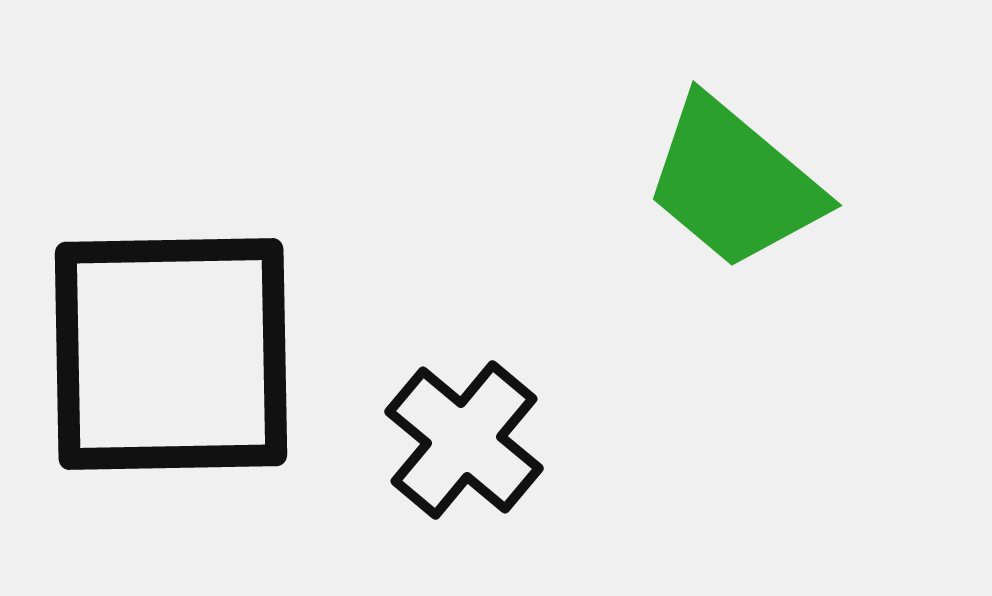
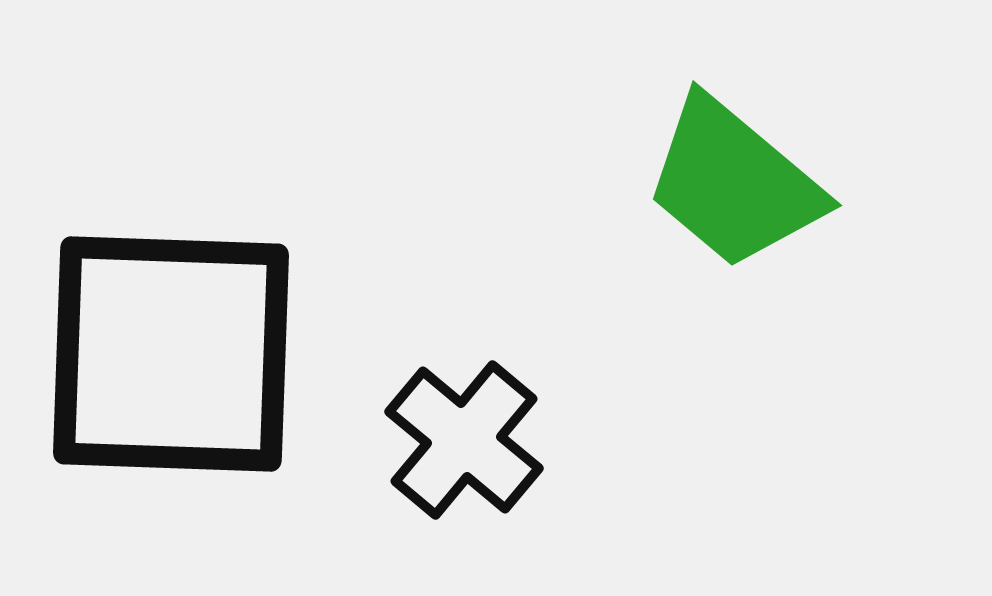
black square: rotated 3 degrees clockwise
